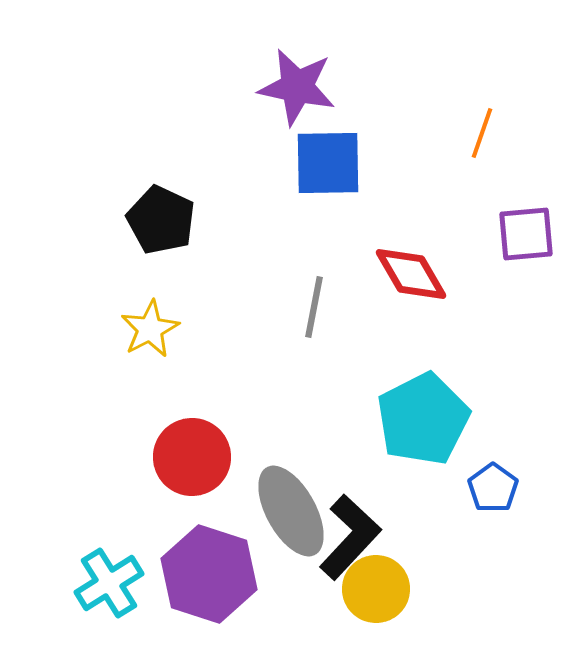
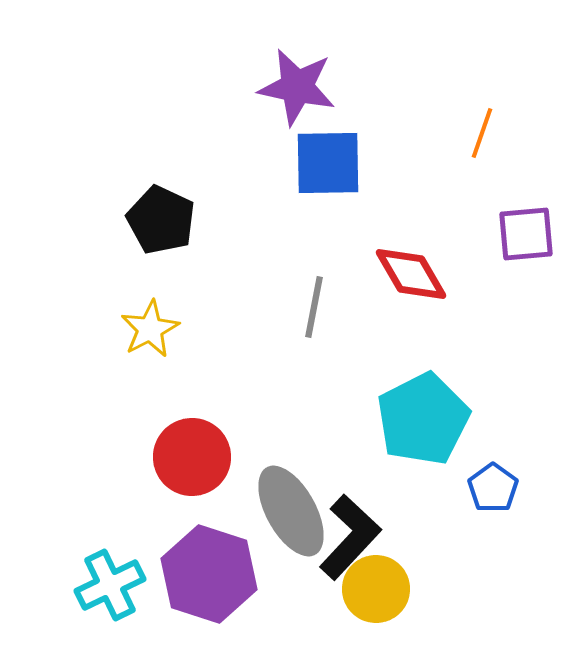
cyan cross: moved 1 px right, 2 px down; rotated 6 degrees clockwise
